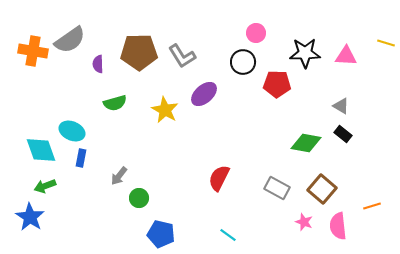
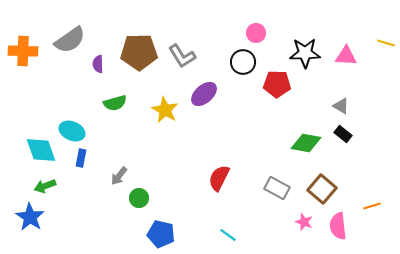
orange cross: moved 10 px left; rotated 8 degrees counterclockwise
